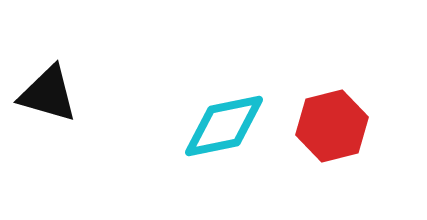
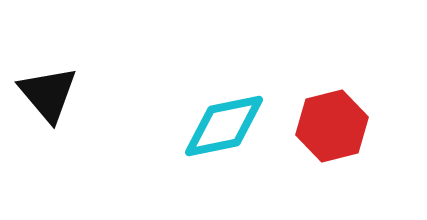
black triangle: rotated 34 degrees clockwise
